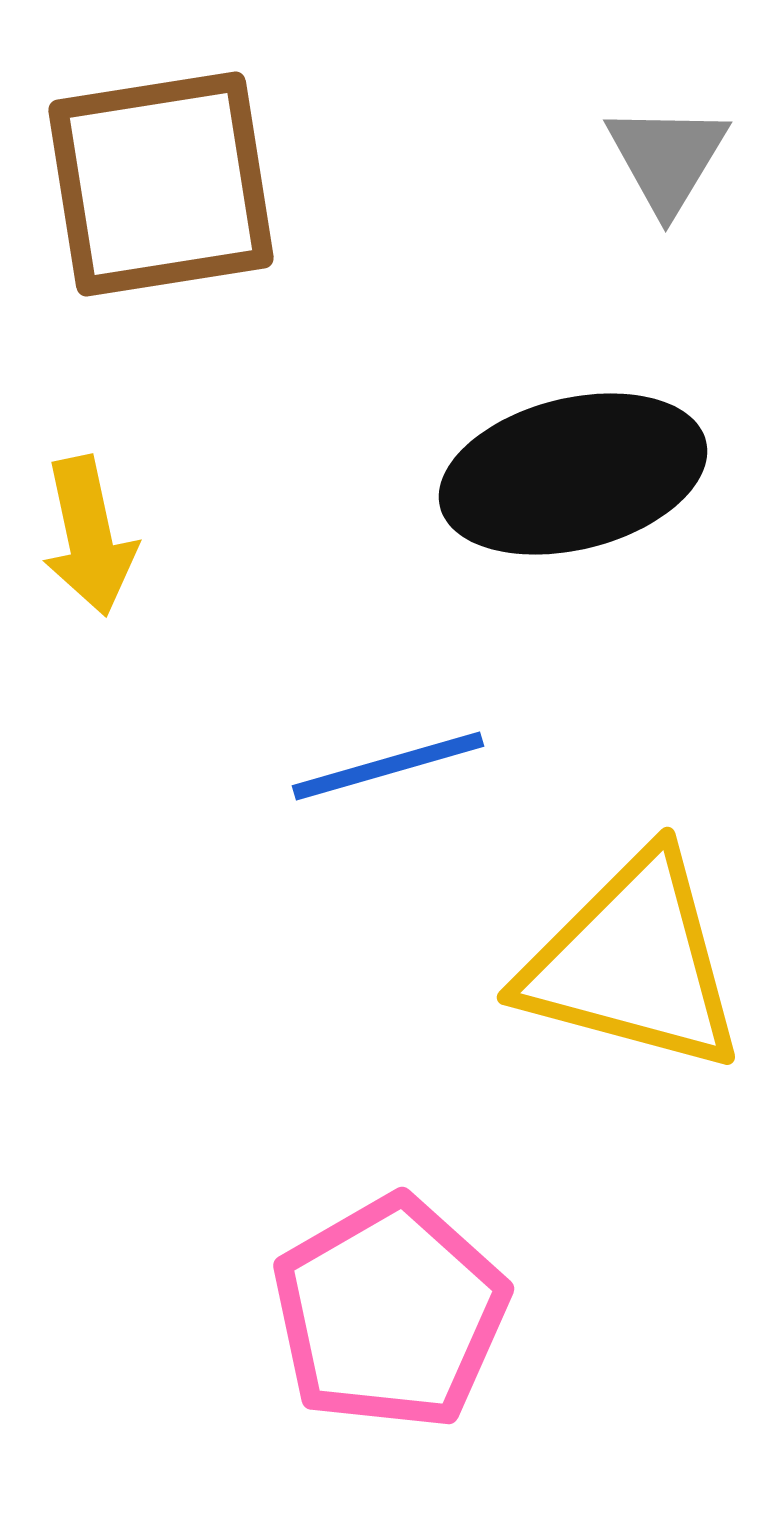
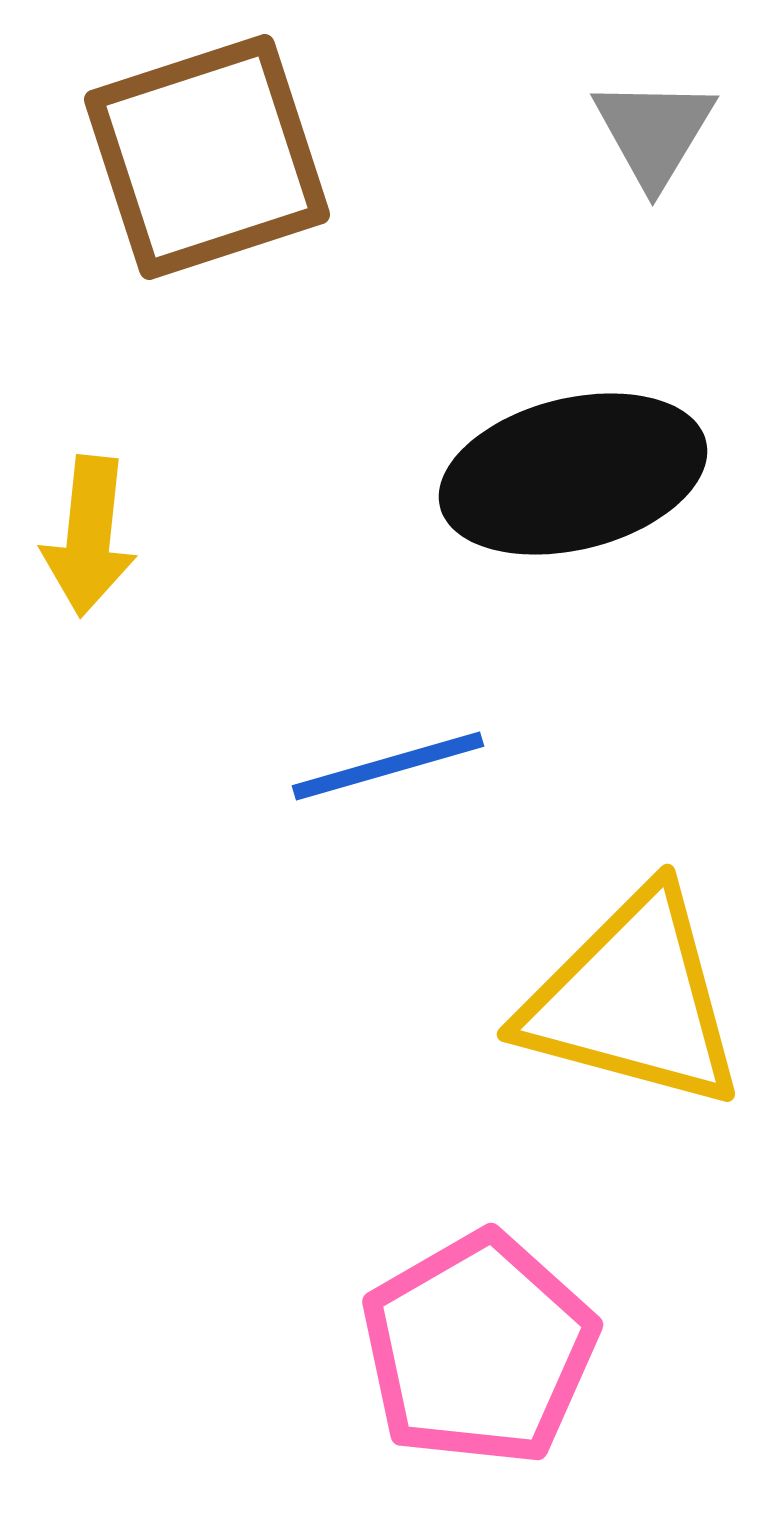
gray triangle: moved 13 px left, 26 px up
brown square: moved 46 px right, 27 px up; rotated 9 degrees counterclockwise
yellow arrow: rotated 18 degrees clockwise
yellow triangle: moved 37 px down
pink pentagon: moved 89 px right, 36 px down
